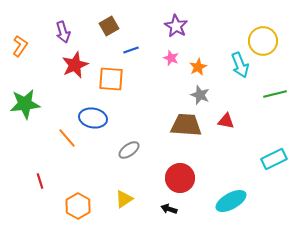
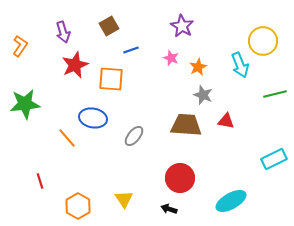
purple star: moved 6 px right
gray star: moved 3 px right
gray ellipse: moved 5 px right, 14 px up; rotated 15 degrees counterclockwise
yellow triangle: rotated 30 degrees counterclockwise
